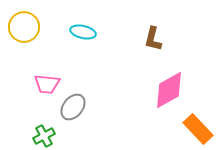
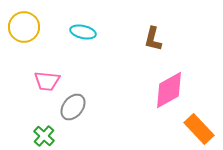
pink trapezoid: moved 3 px up
orange rectangle: moved 1 px right
green cross: rotated 20 degrees counterclockwise
